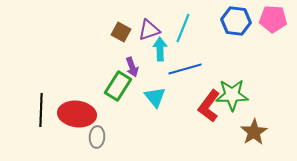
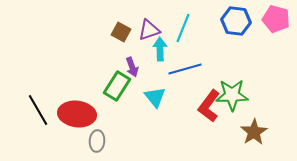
pink pentagon: moved 3 px right; rotated 12 degrees clockwise
green rectangle: moved 1 px left
black line: moved 3 px left; rotated 32 degrees counterclockwise
gray ellipse: moved 4 px down
